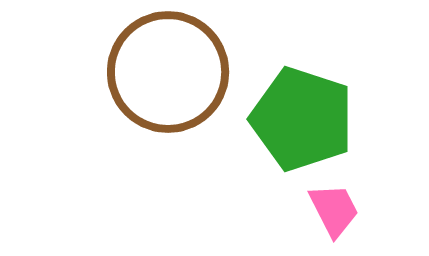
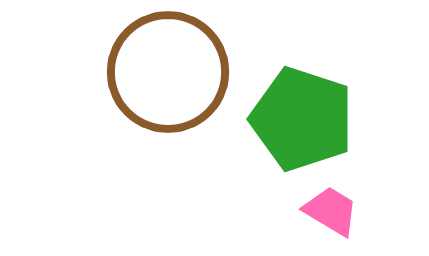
pink trapezoid: moved 3 px left, 1 px down; rotated 32 degrees counterclockwise
